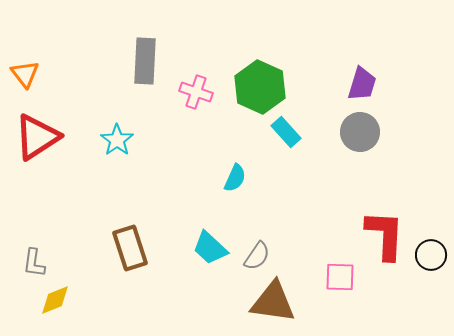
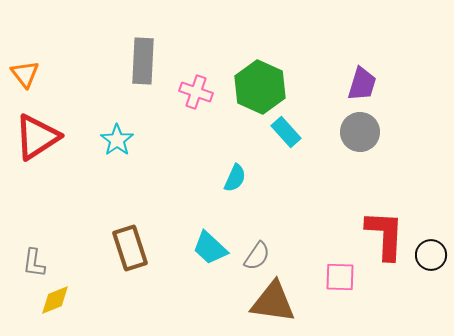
gray rectangle: moved 2 px left
